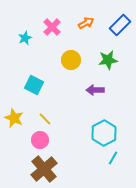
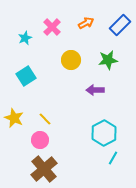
cyan square: moved 8 px left, 9 px up; rotated 30 degrees clockwise
